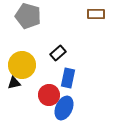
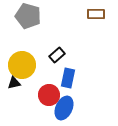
black rectangle: moved 1 px left, 2 px down
